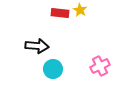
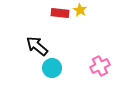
black arrow: rotated 145 degrees counterclockwise
cyan circle: moved 1 px left, 1 px up
